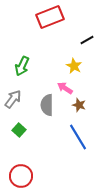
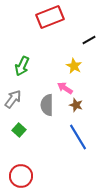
black line: moved 2 px right
brown star: moved 3 px left
